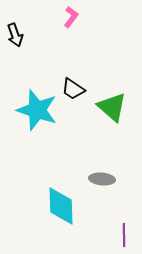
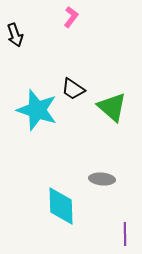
purple line: moved 1 px right, 1 px up
